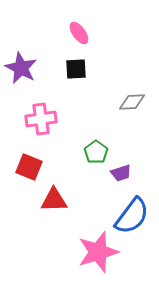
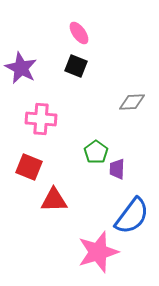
black square: moved 3 px up; rotated 25 degrees clockwise
pink cross: rotated 12 degrees clockwise
purple trapezoid: moved 4 px left, 4 px up; rotated 110 degrees clockwise
